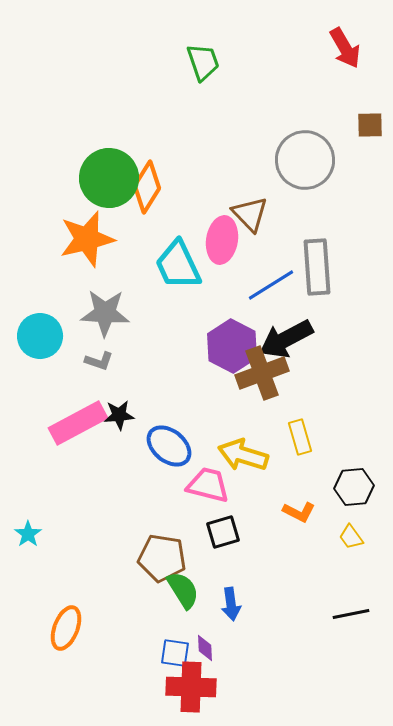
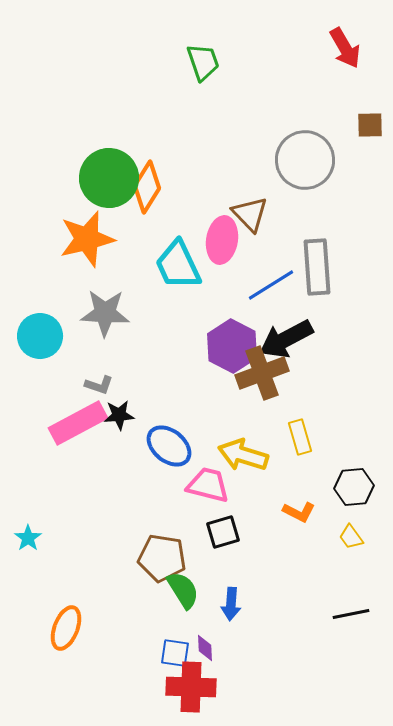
gray L-shape: moved 24 px down
cyan star: moved 4 px down
blue arrow: rotated 12 degrees clockwise
